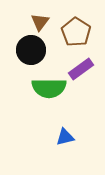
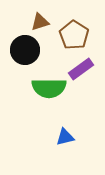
brown triangle: rotated 36 degrees clockwise
brown pentagon: moved 2 px left, 3 px down
black circle: moved 6 px left
